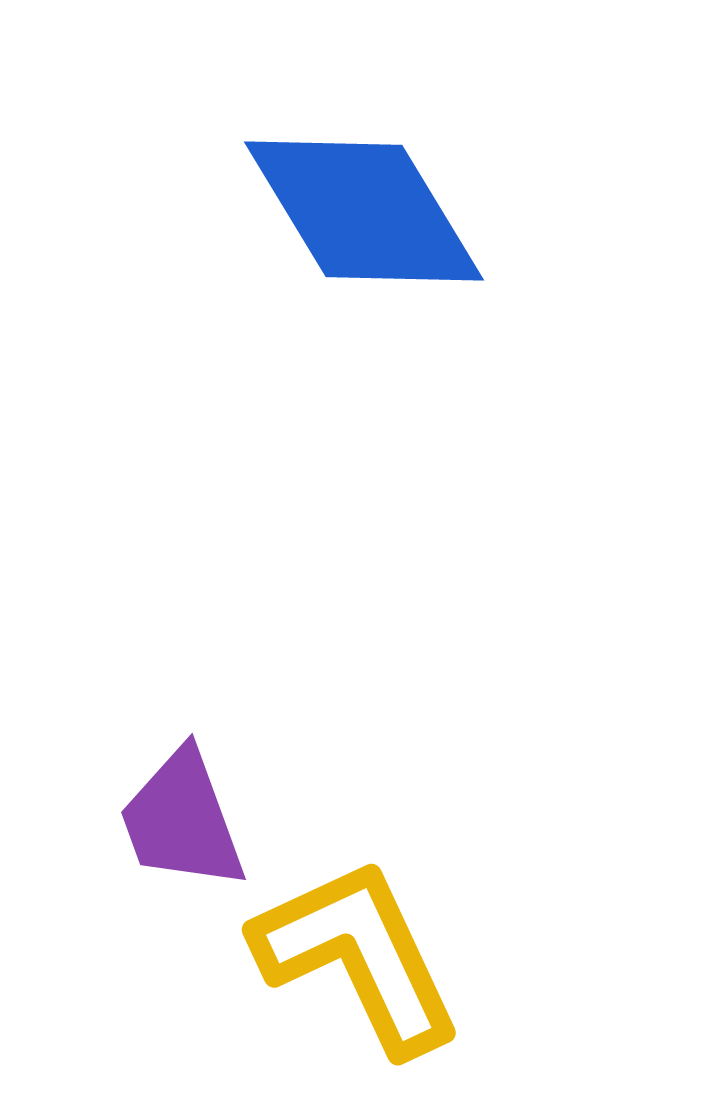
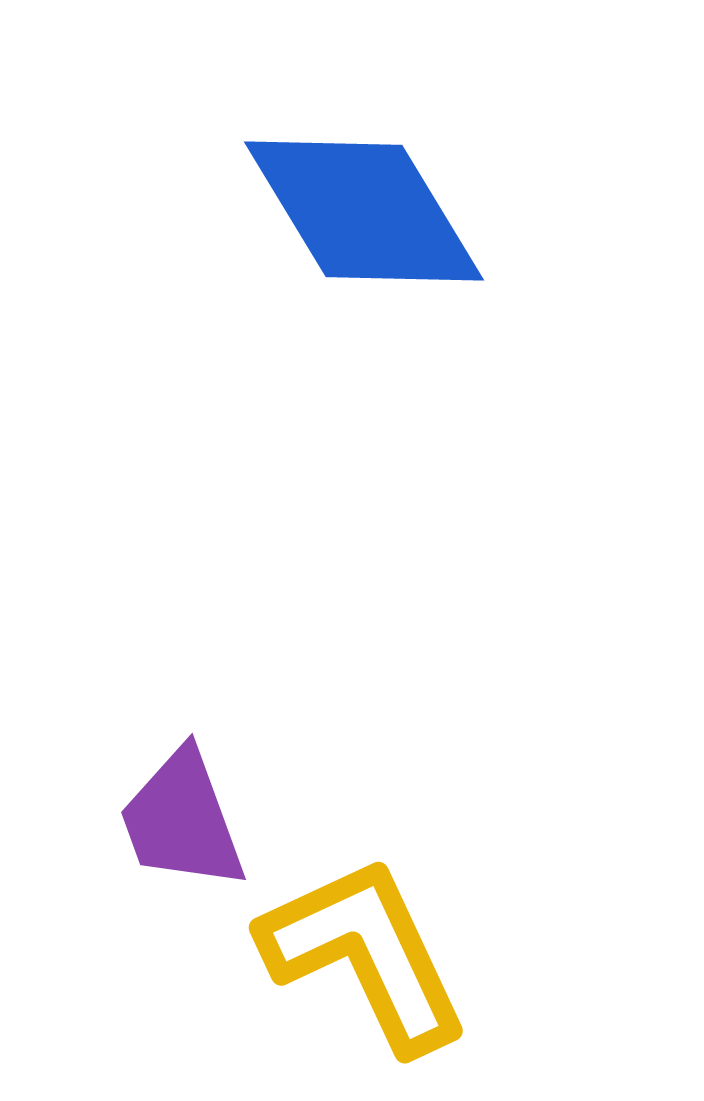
yellow L-shape: moved 7 px right, 2 px up
